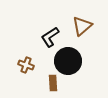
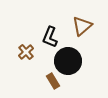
black L-shape: rotated 35 degrees counterclockwise
brown cross: moved 13 px up; rotated 28 degrees clockwise
brown rectangle: moved 2 px up; rotated 28 degrees counterclockwise
